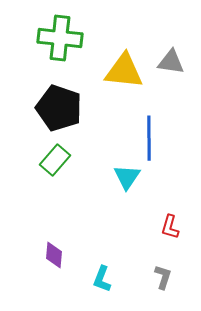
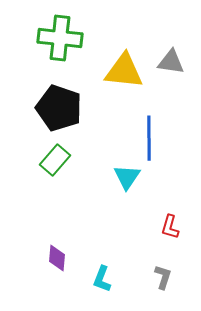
purple diamond: moved 3 px right, 3 px down
